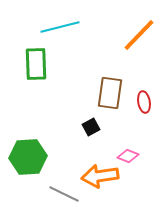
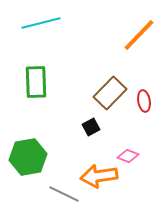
cyan line: moved 19 px left, 4 px up
green rectangle: moved 18 px down
brown rectangle: rotated 36 degrees clockwise
red ellipse: moved 1 px up
green hexagon: rotated 6 degrees counterclockwise
orange arrow: moved 1 px left
